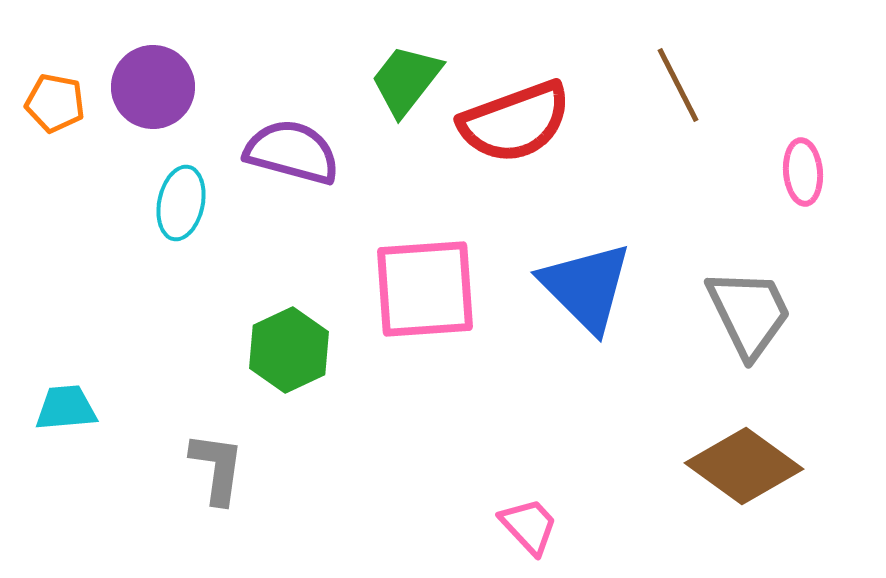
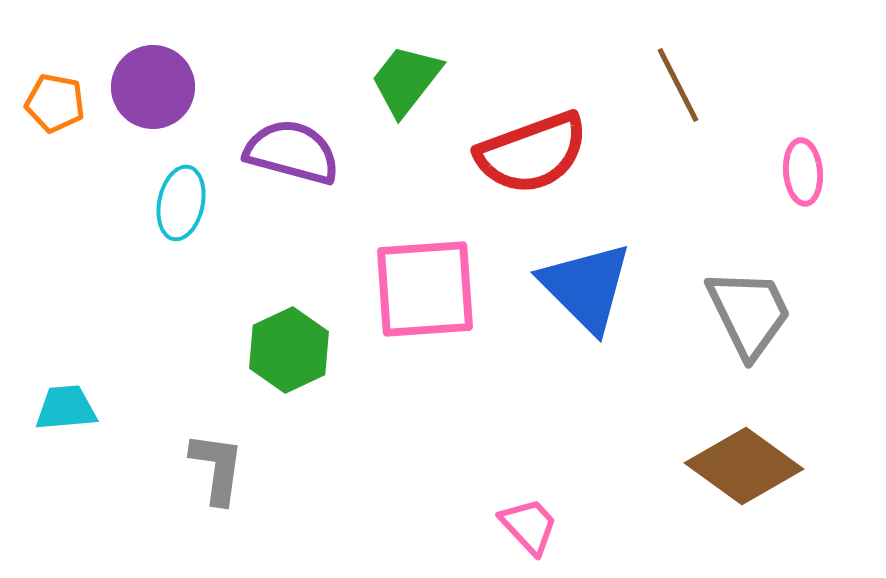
red semicircle: moved 17 px right, 31 px down
